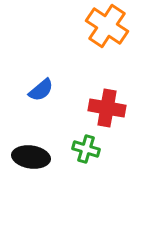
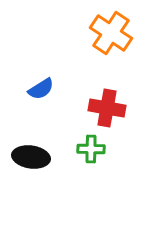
orange cross: moved 4 px right, 7 px down
blue semicircle: moved 1 px up; rotated 8 degrees clockwise
green cross: moved 5 px right; rotated 16 degrees counterclockwise
